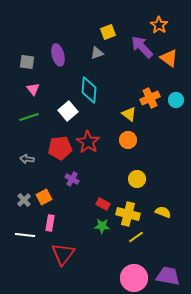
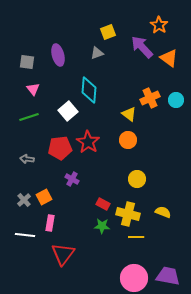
yellow line: rotated 35 degrees clockwise
